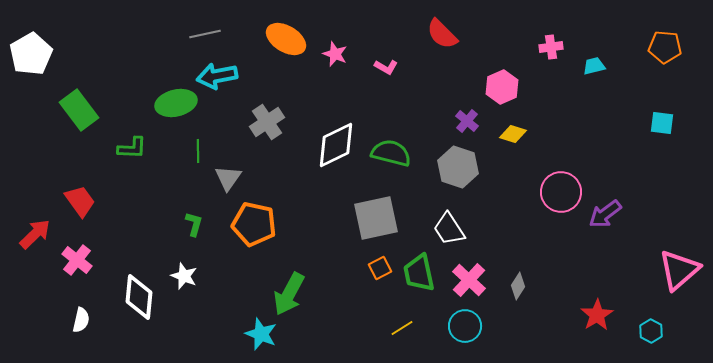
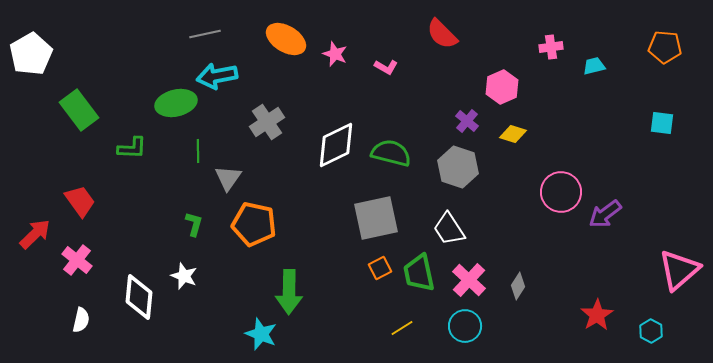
green arrow at (289, 294): moved 2 px up; rotated 27 degrees counterclockwise
